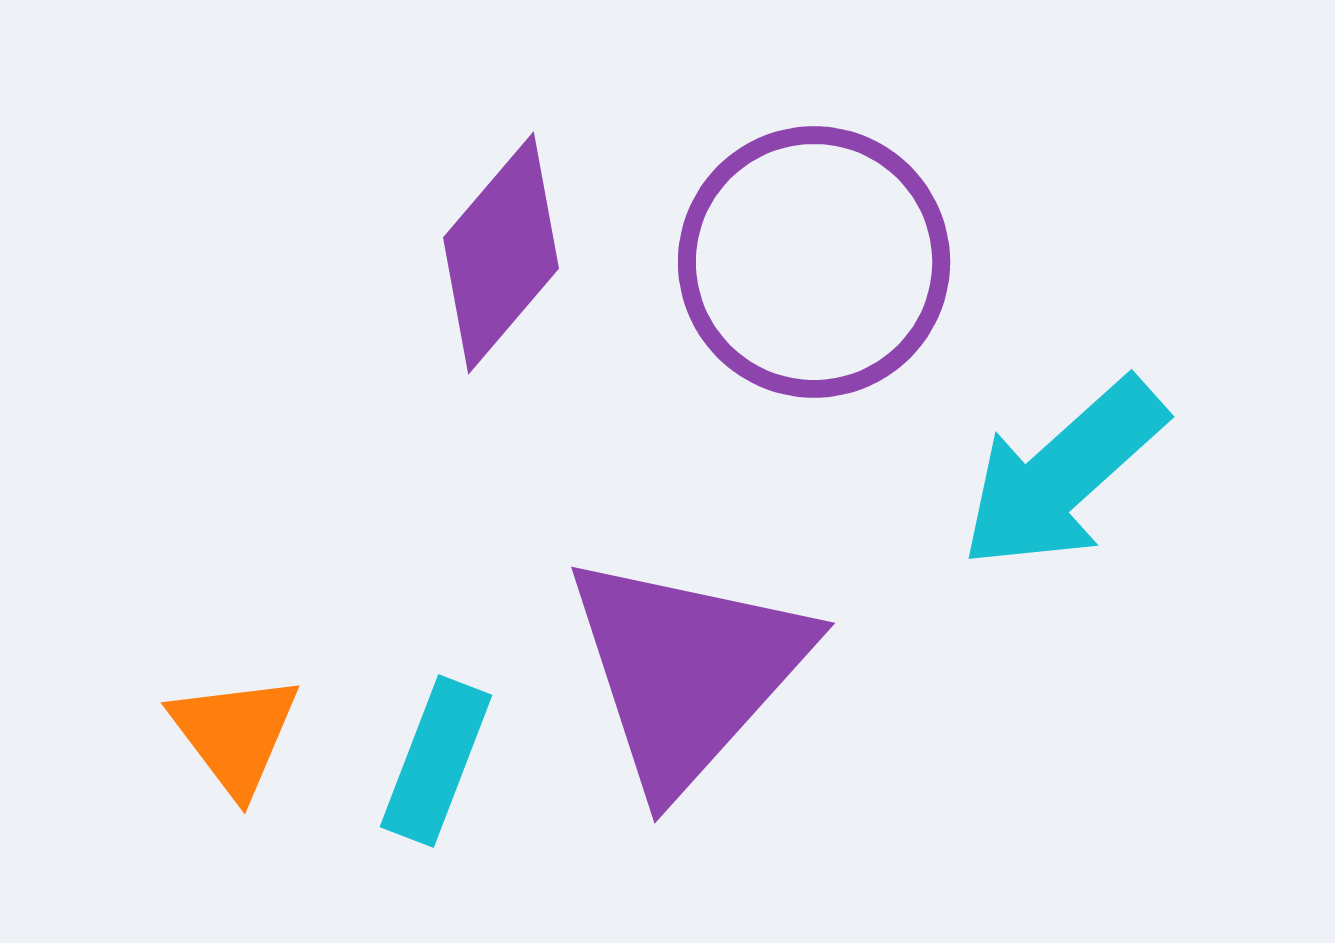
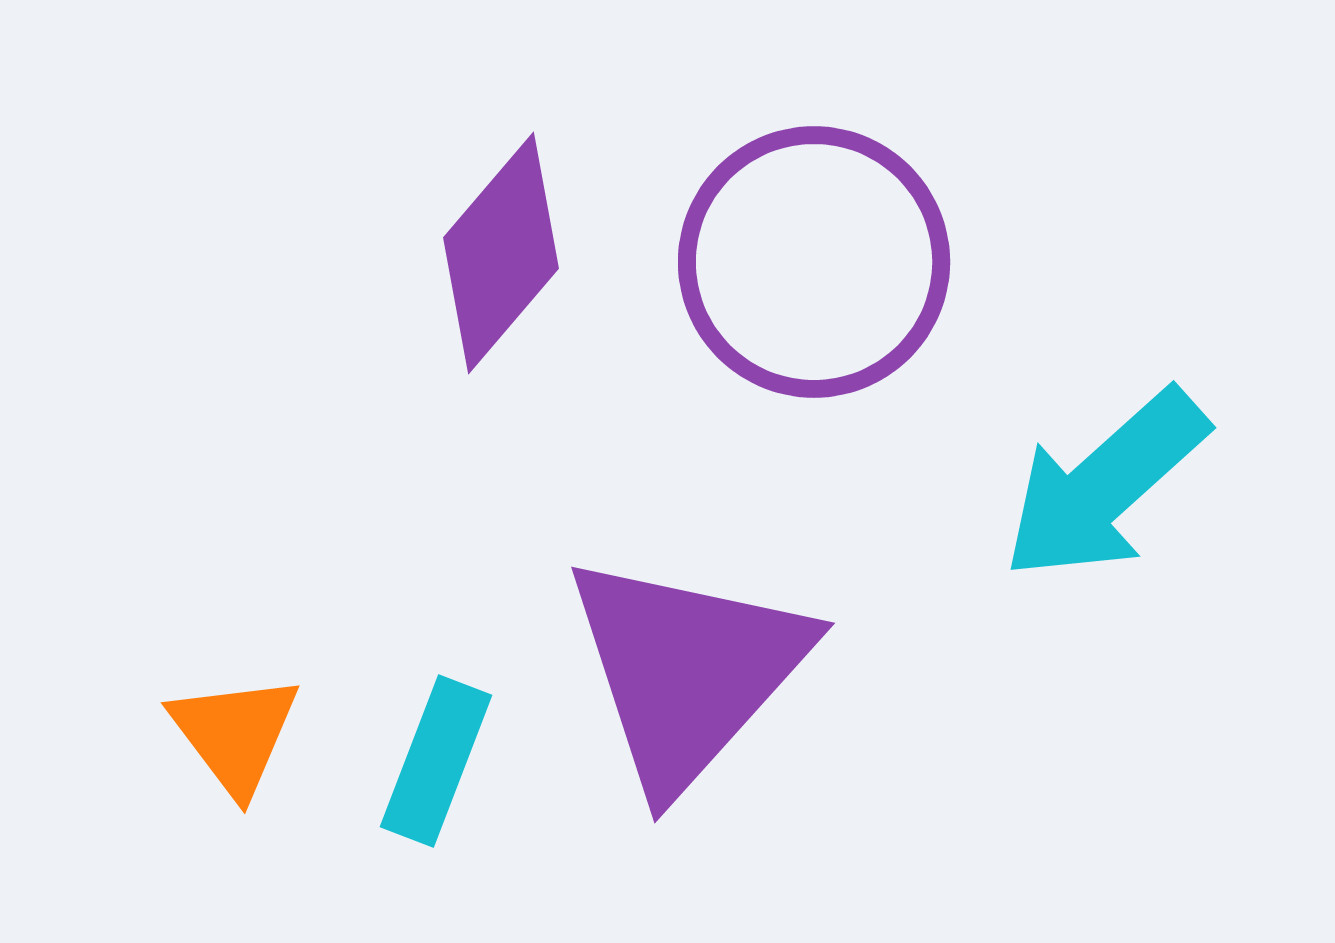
cyan arrow: moved 42 px right, 11 px down
